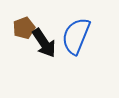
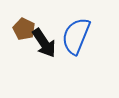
brown pentagon: moved 1 px down; rotated 25 degrees counterclockwise
